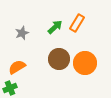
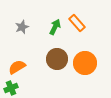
orange rectangle: rotated 72 degrees counterclockwise
green arrow: rotated 21 degrees counterclockwise
gray star: moved 6 px up
brown circle: moved 2 px left
green cross: moved 1 px right
